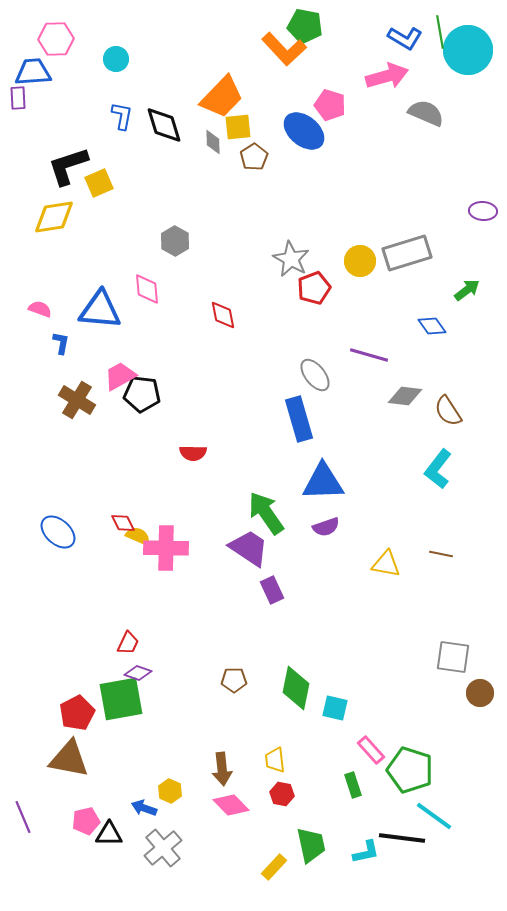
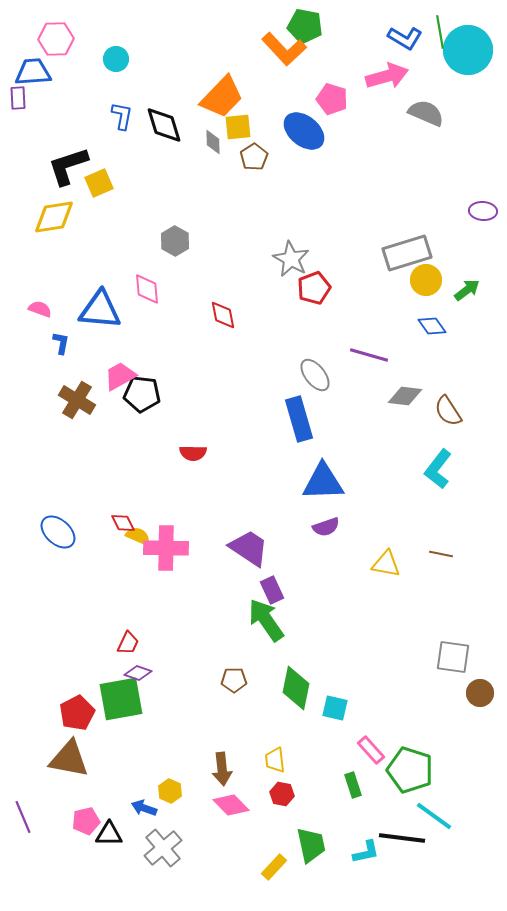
pink pentagon at (330, 105): moved 2 px right, 6 px up
yellow circle at (360, 261): moved 66 px right, 19 px down
green arrow at (266, 513): moved 107 px down
